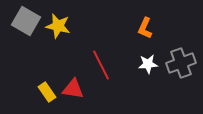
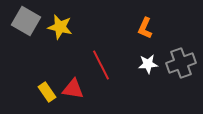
yellow star: moved 2 px right, 1 px down
